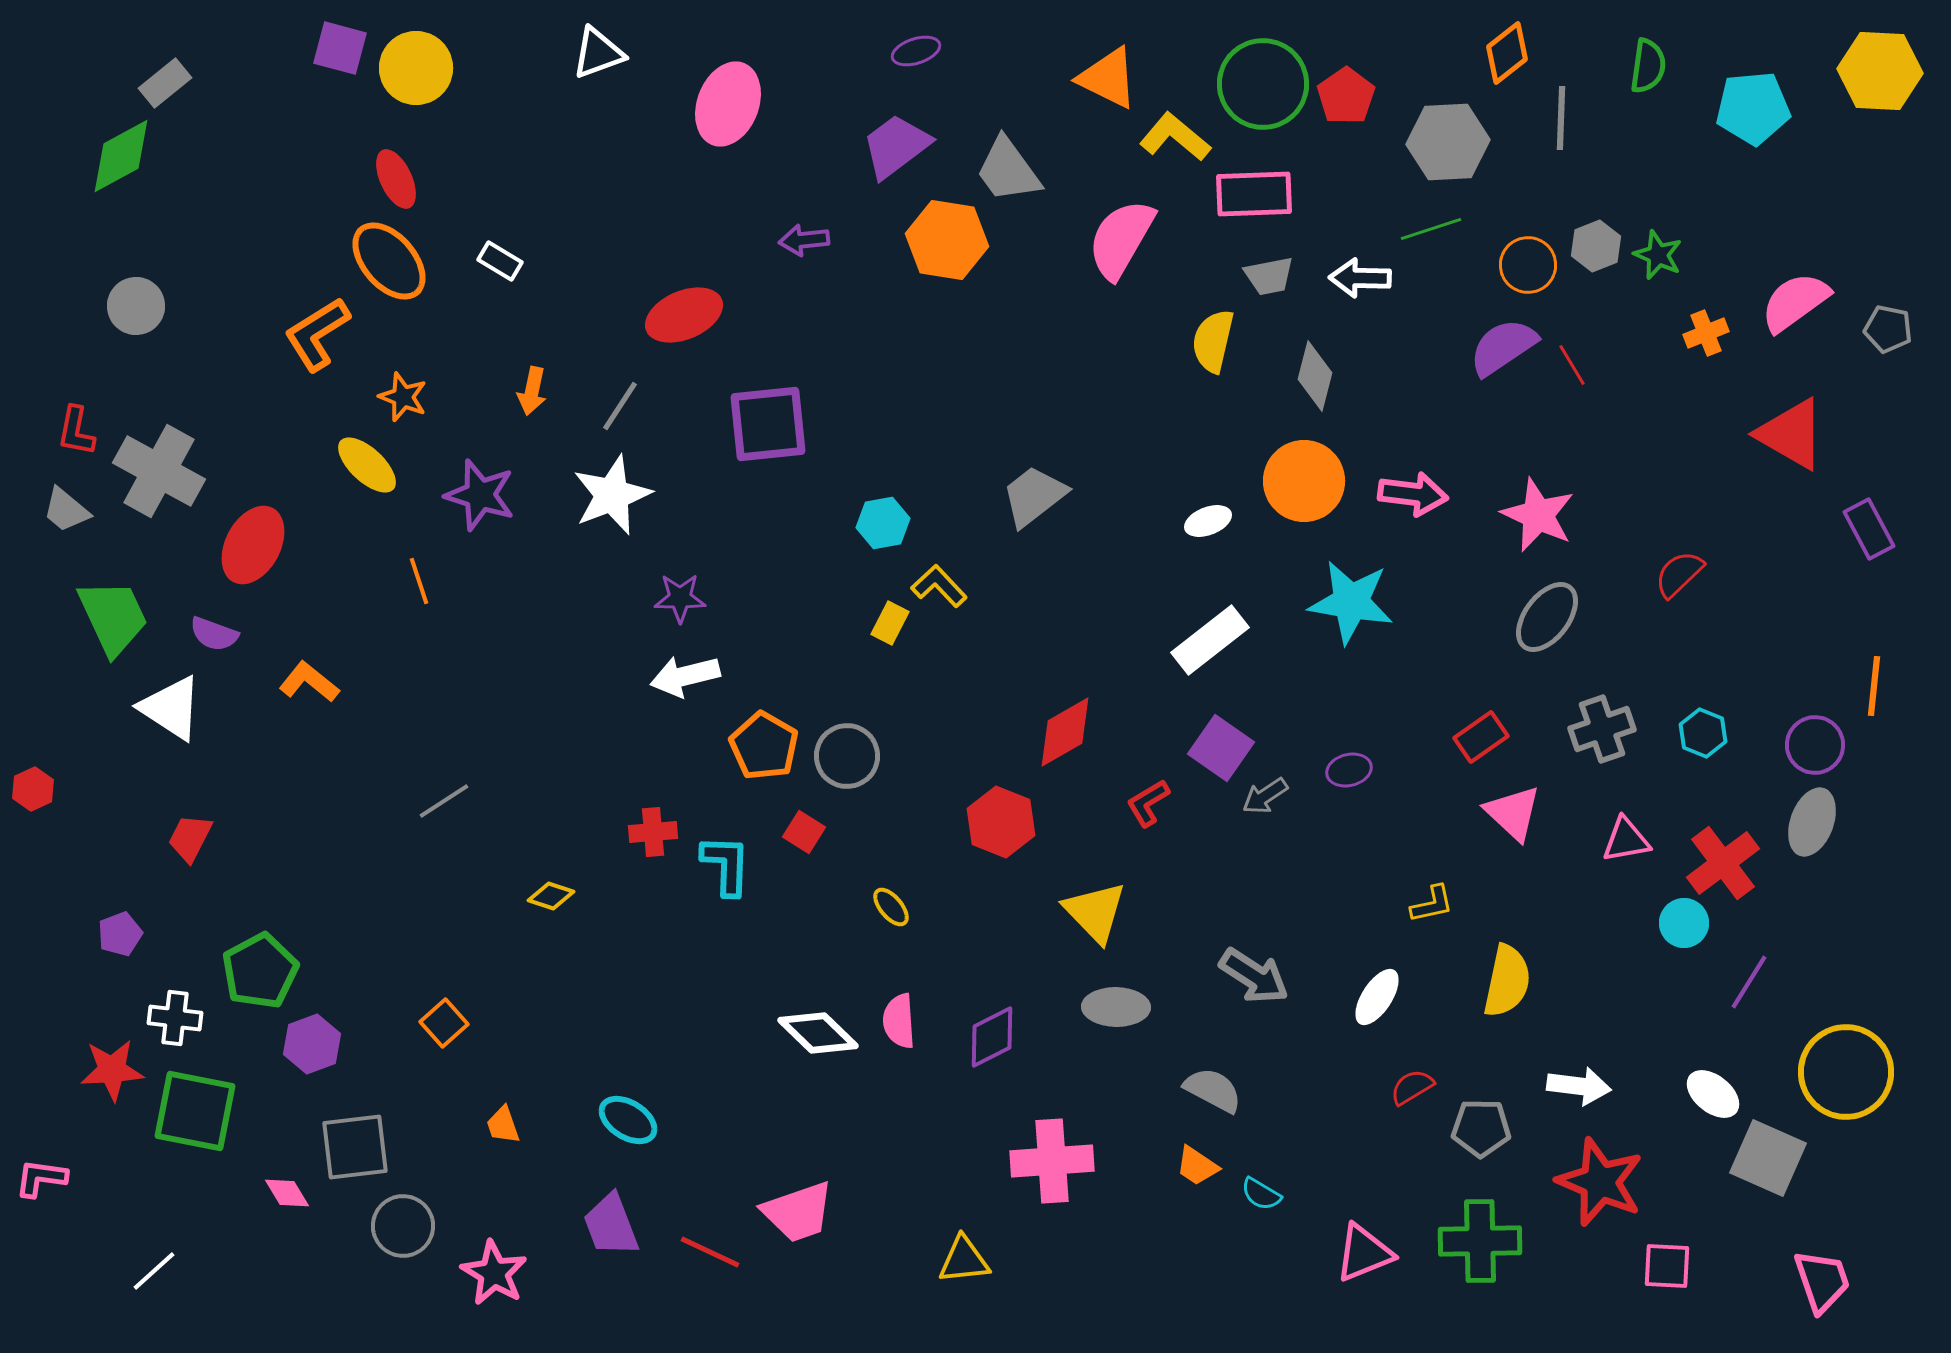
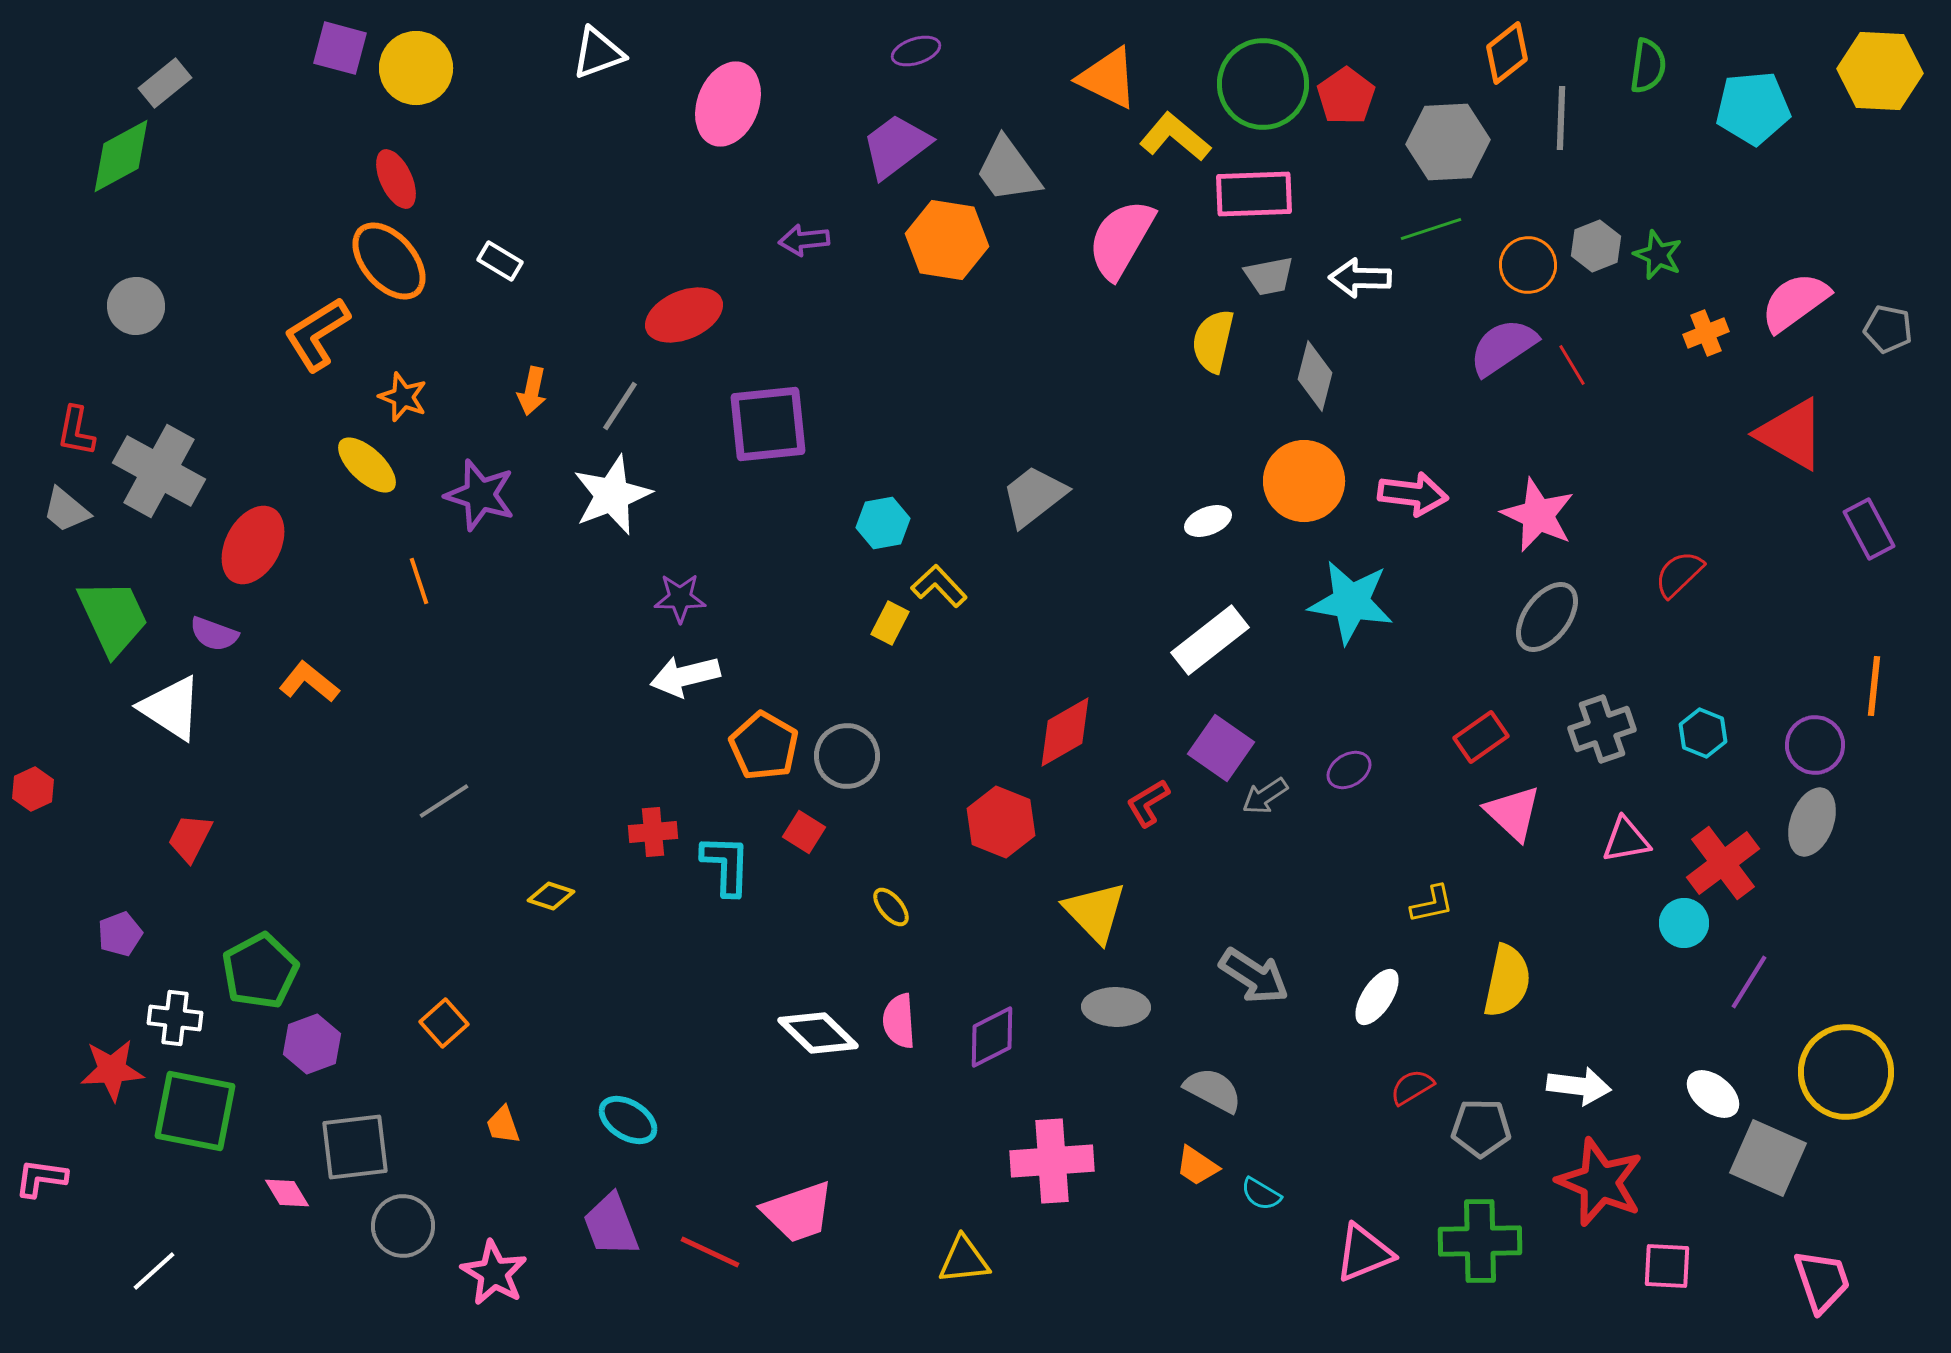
purple ellipse at (1349, 770): rotated 18 degrees counterclockwise
